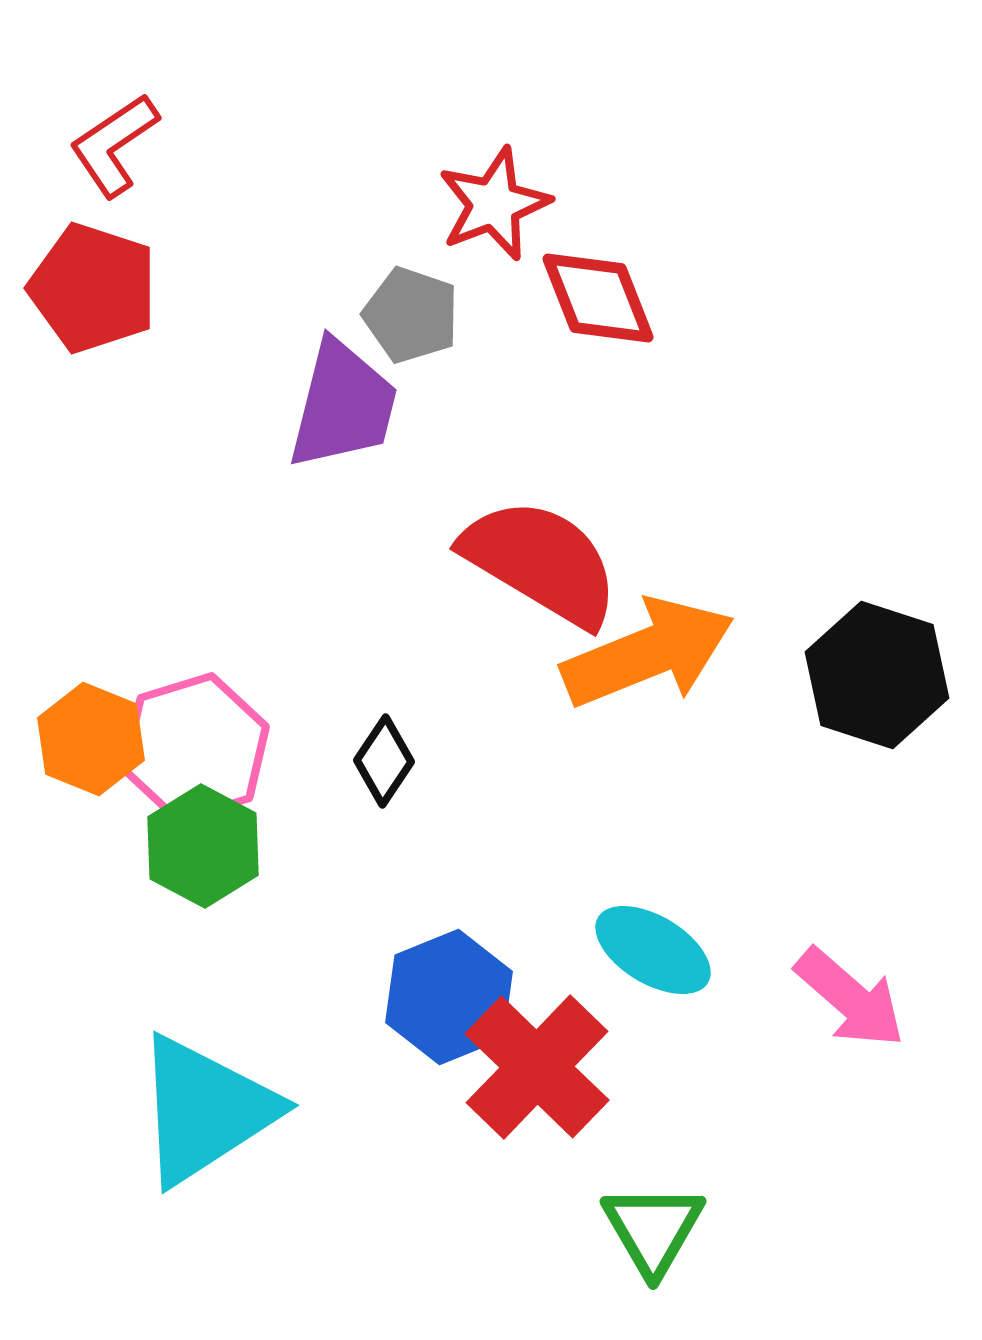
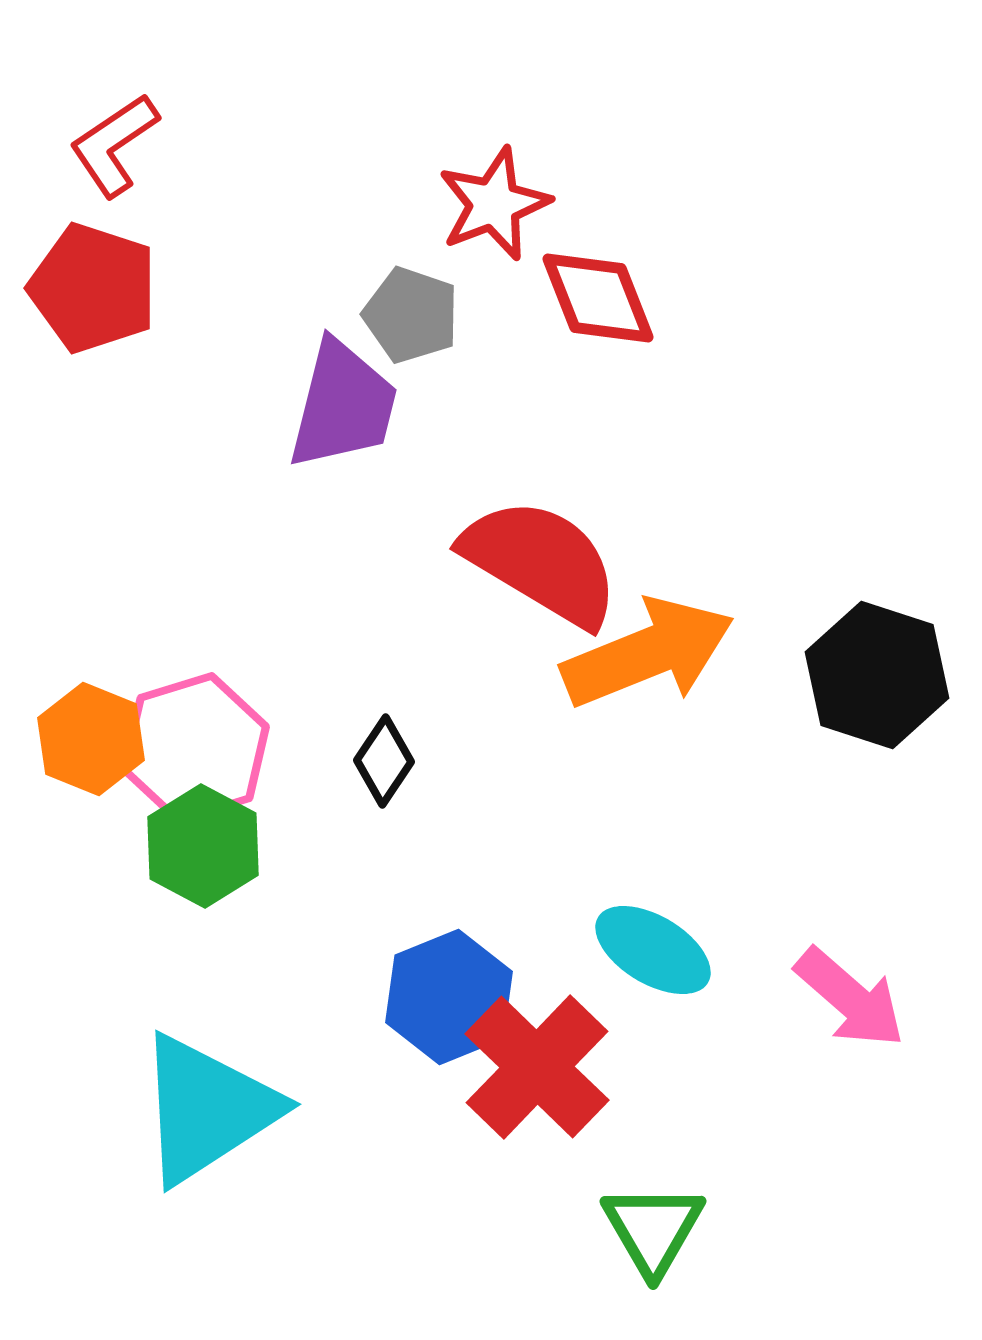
cyan triangle: moved 2 px right, 1 px up
